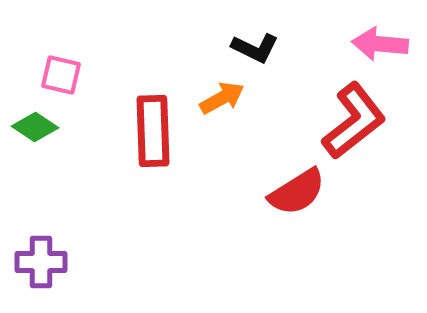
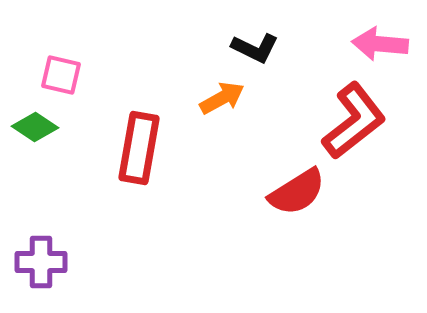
red rectangle: moved 14 px left, 17 px down; rotated 12 degrees clockwise
